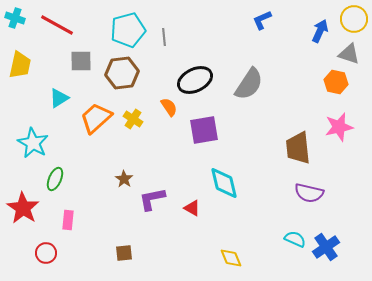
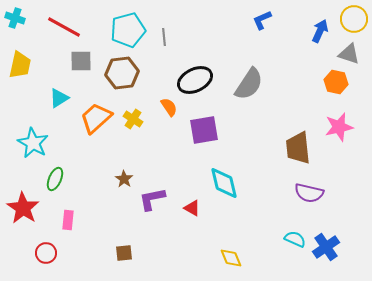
red line: moved 7 px right, 2 px down
